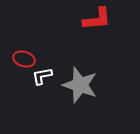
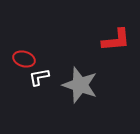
red L-shape: moved 19 px right, 21 px down
white L-shape: moved 3 px left, 1 px down
